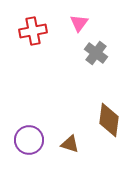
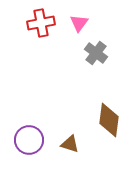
red cross: moved 8 px right, 8 px up
